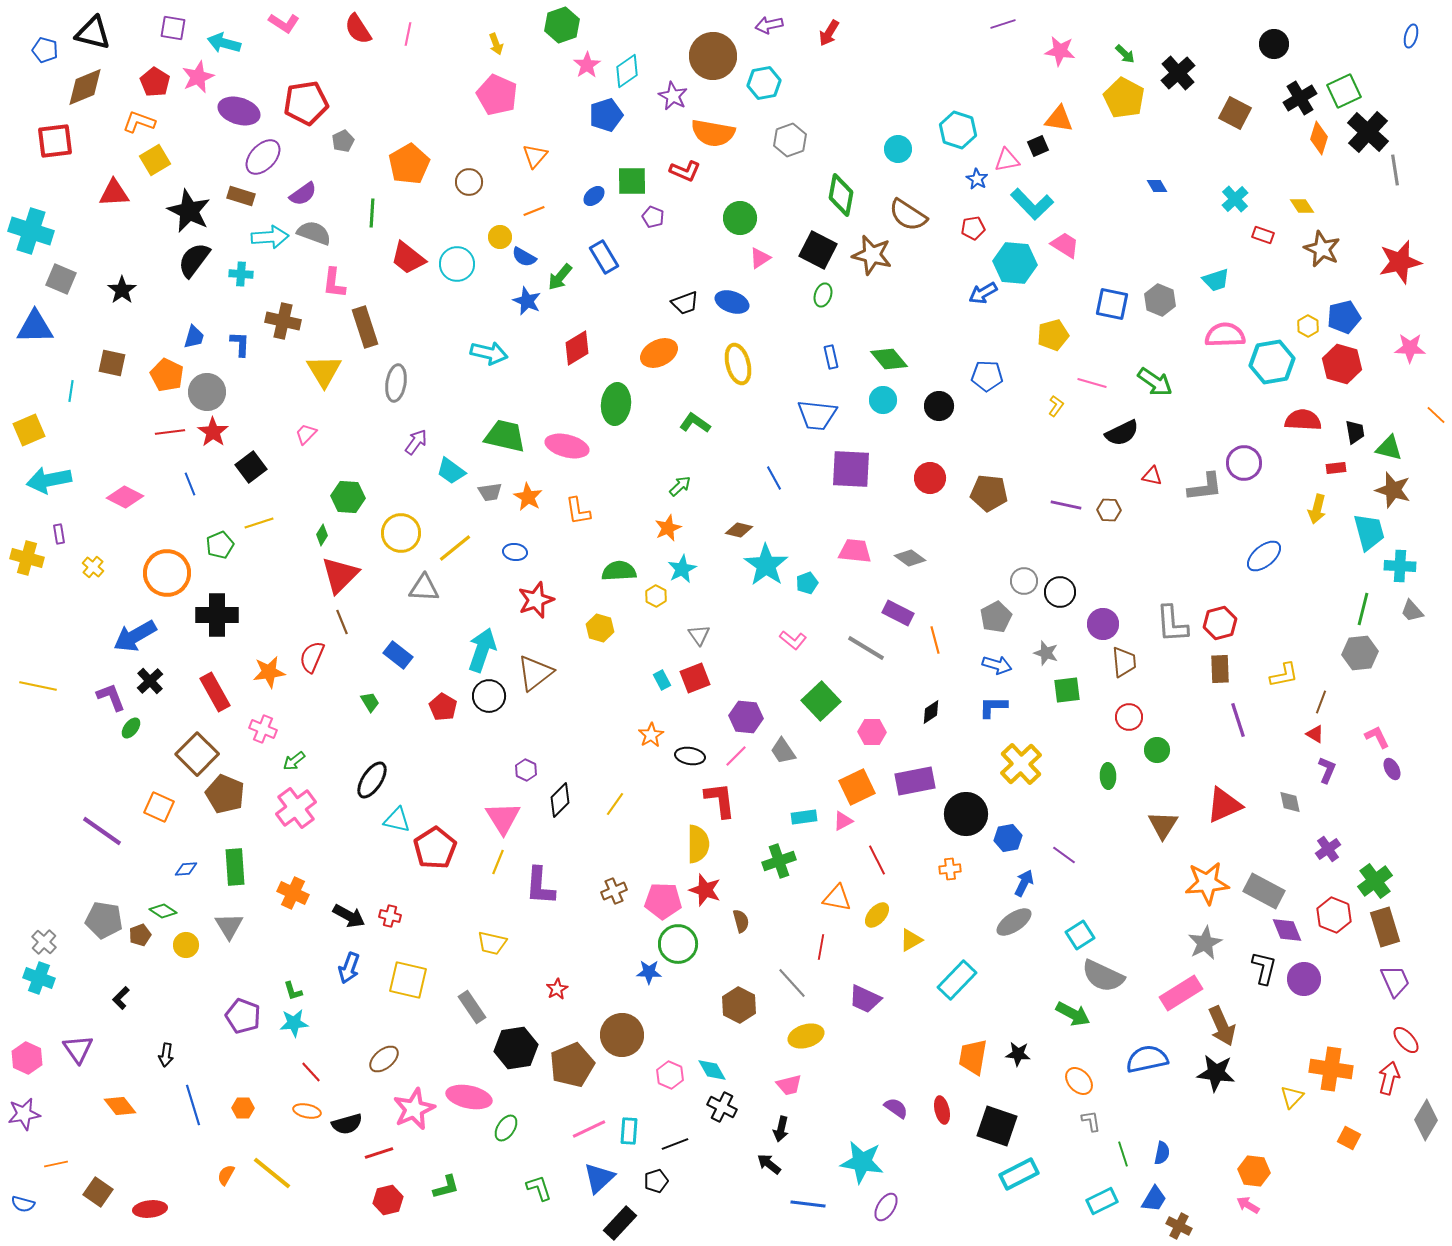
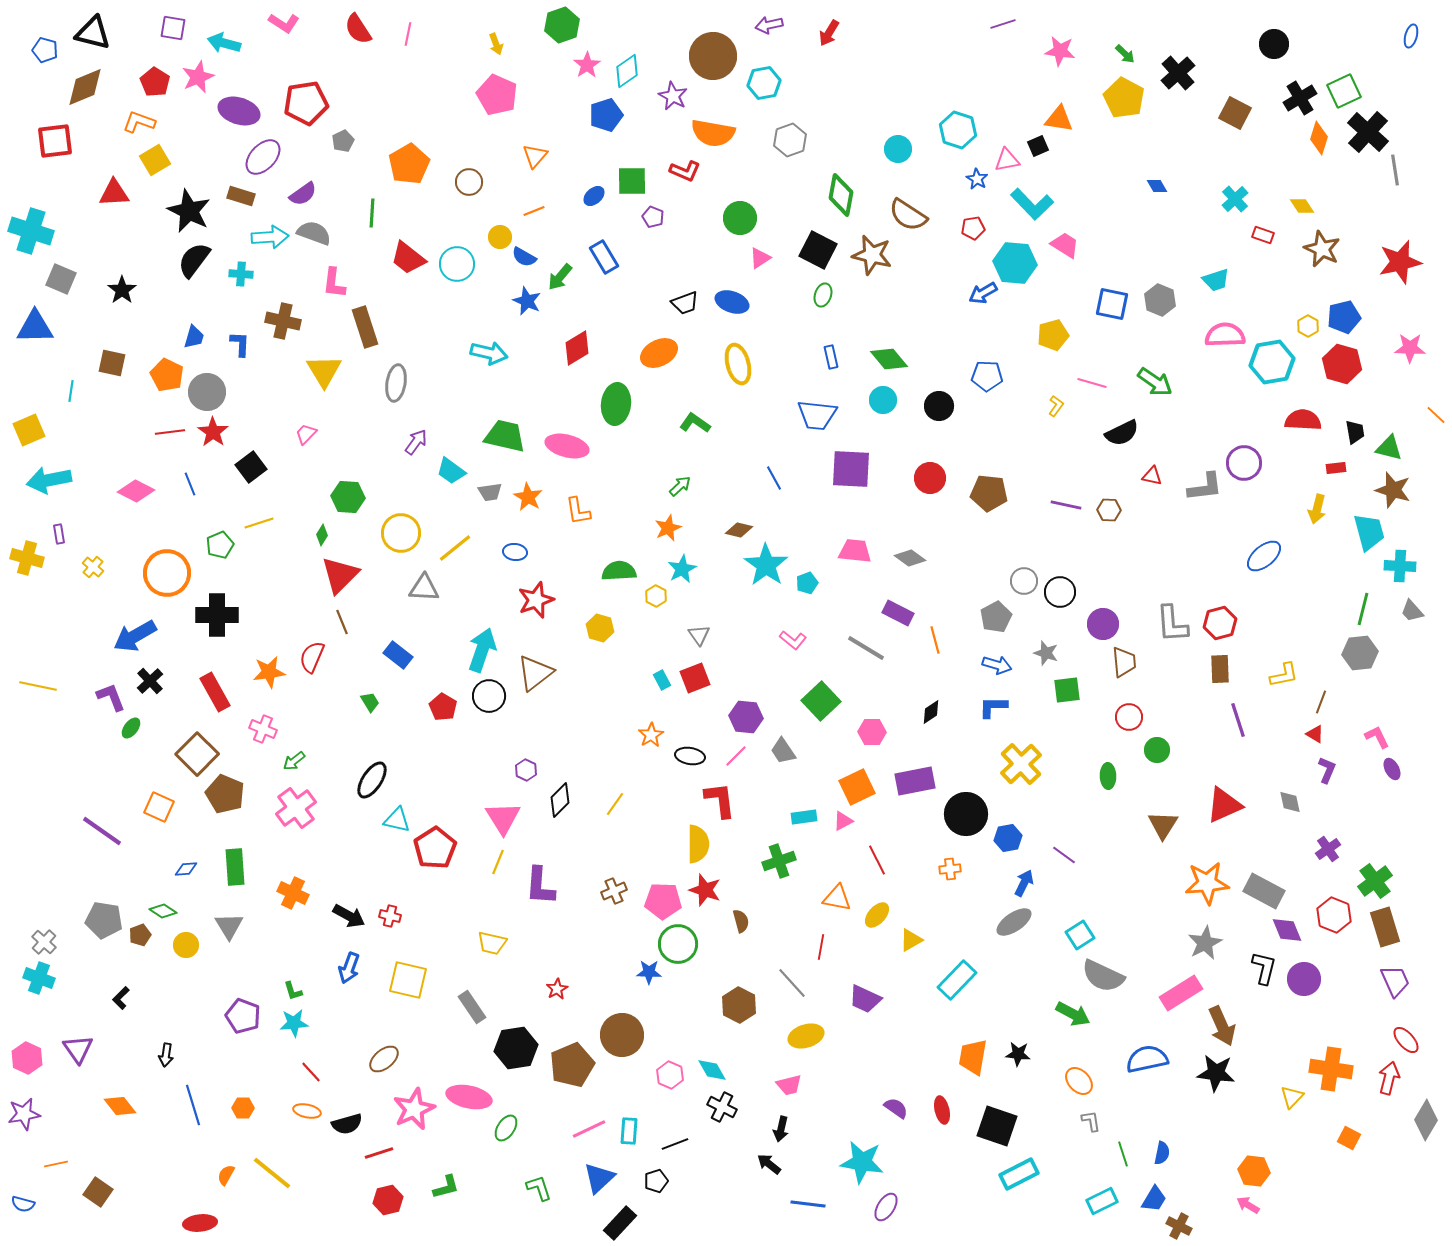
pink diamond at (125, 497): moved 11 px right, 6 px up
red ellipse at (150, 1209): moved 50 px right, 14 px down
